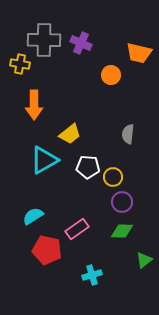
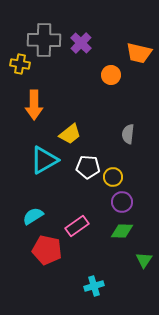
purple cross: rotated 20 degrees clockwise
pink rectangle: moved 3 px up
green triangle: rotated 18 degrees counterclockwise
cyan cross: moved 2 px right, 11 px down
